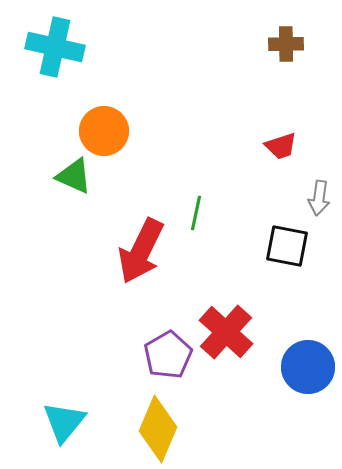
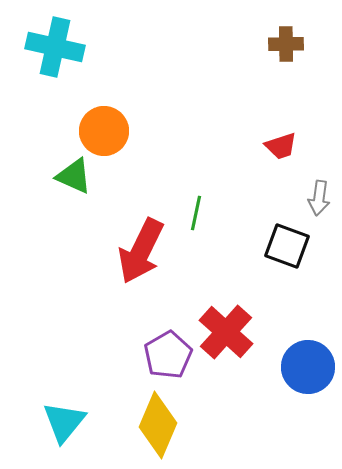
black square: rotated 9 degrees clockwise
yellow diamond: moved 4 px up
